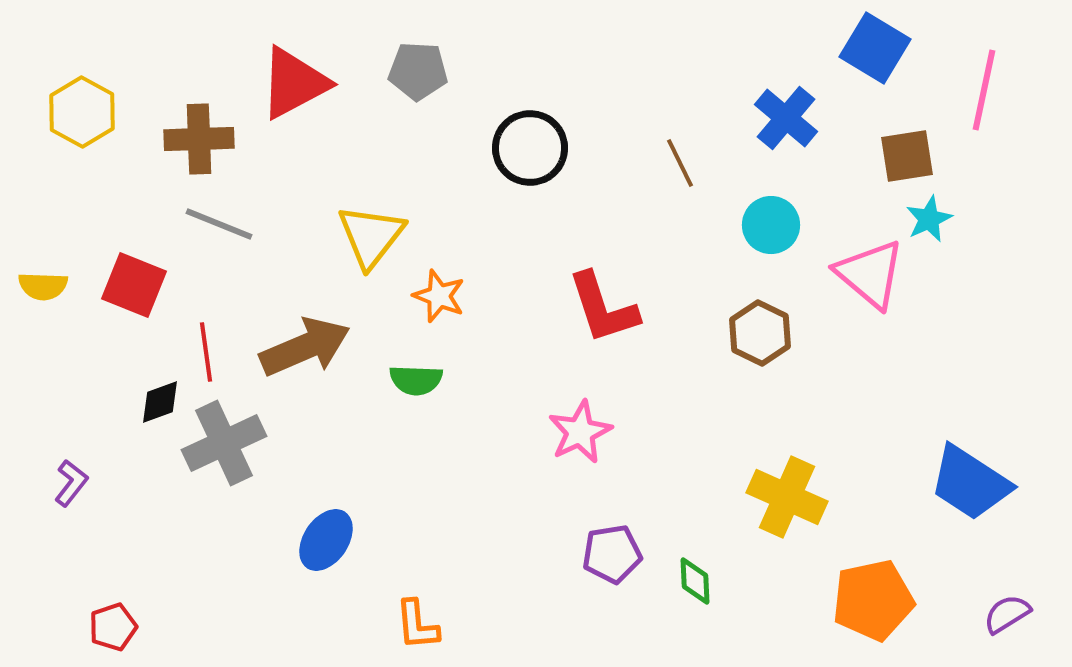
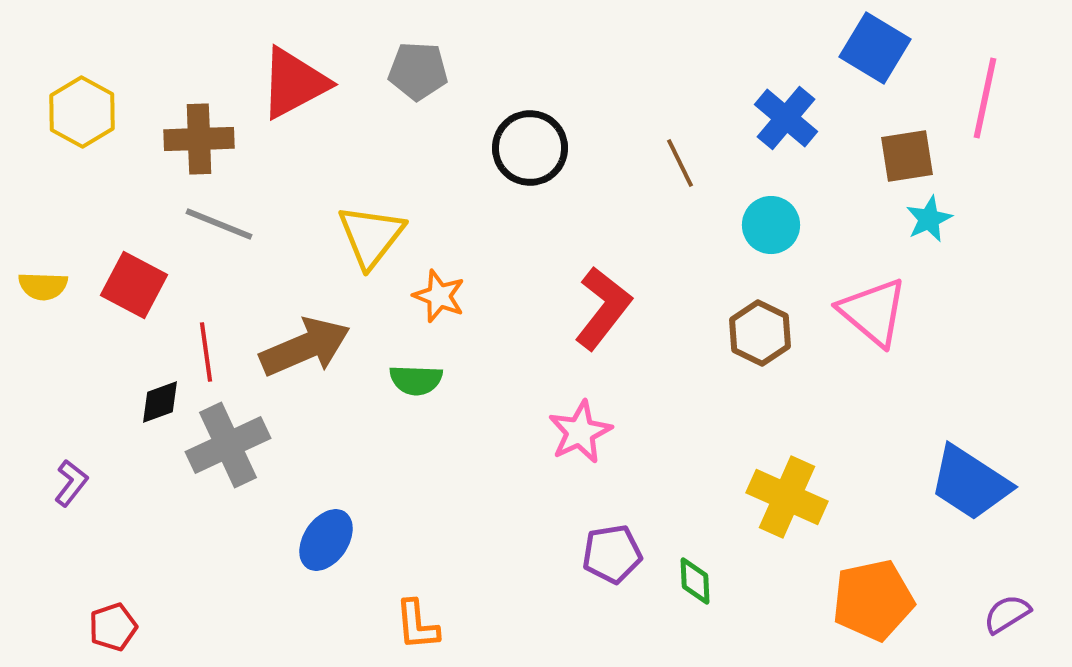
pink line: moved 1 px right, 8 px down
pink triangle: moved 3 px right, 38 px down
red square: rotated 6 degrees clockwise
red L-shape: rotated 124 degrees counterclockwise
gray cross: moved 4 px right, 2 px down
